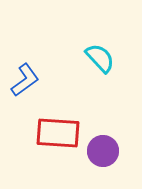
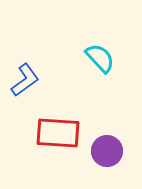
purple circle: moved 4 px right
